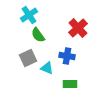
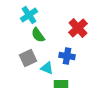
green rectangle: moved 9 px left
